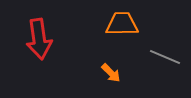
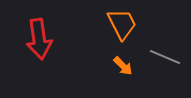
orange trapezoid: rotated 64 degrees clockwise
orange arrow: moved 12 px right, 7 px up
